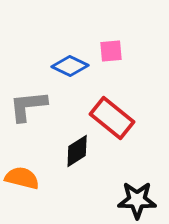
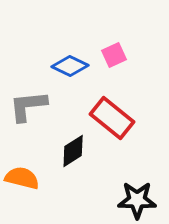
pink square: moved 3 px right, 4 px down; rotated 20 degrees counterclockwise
black diamond: moved 4 px left
